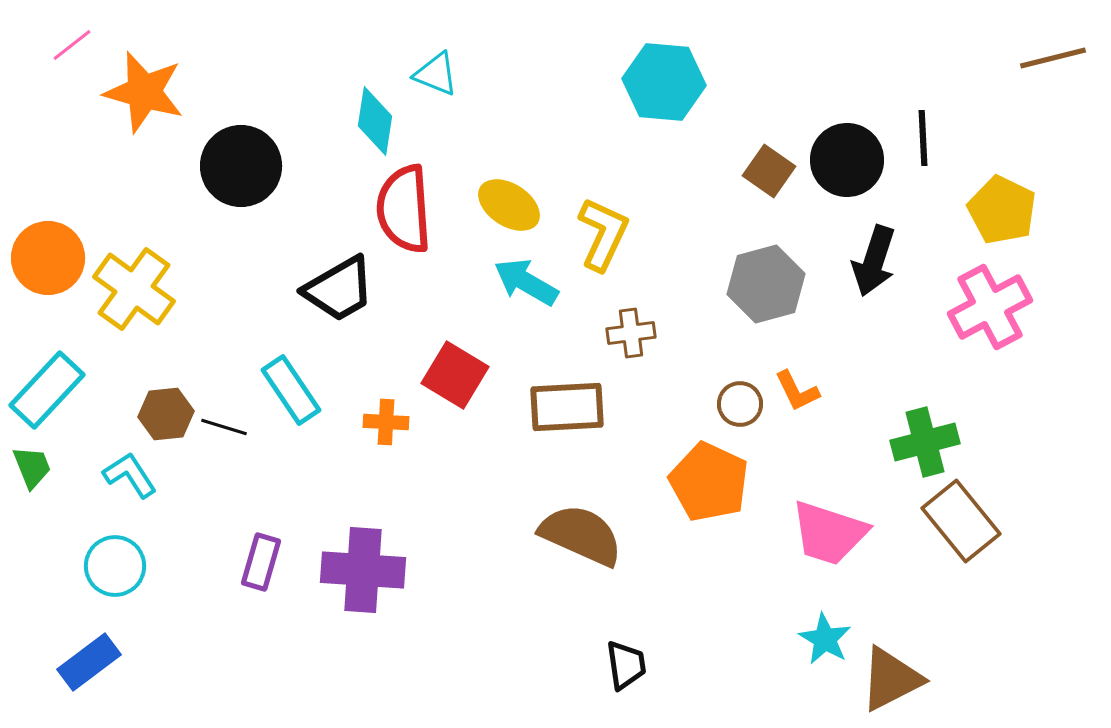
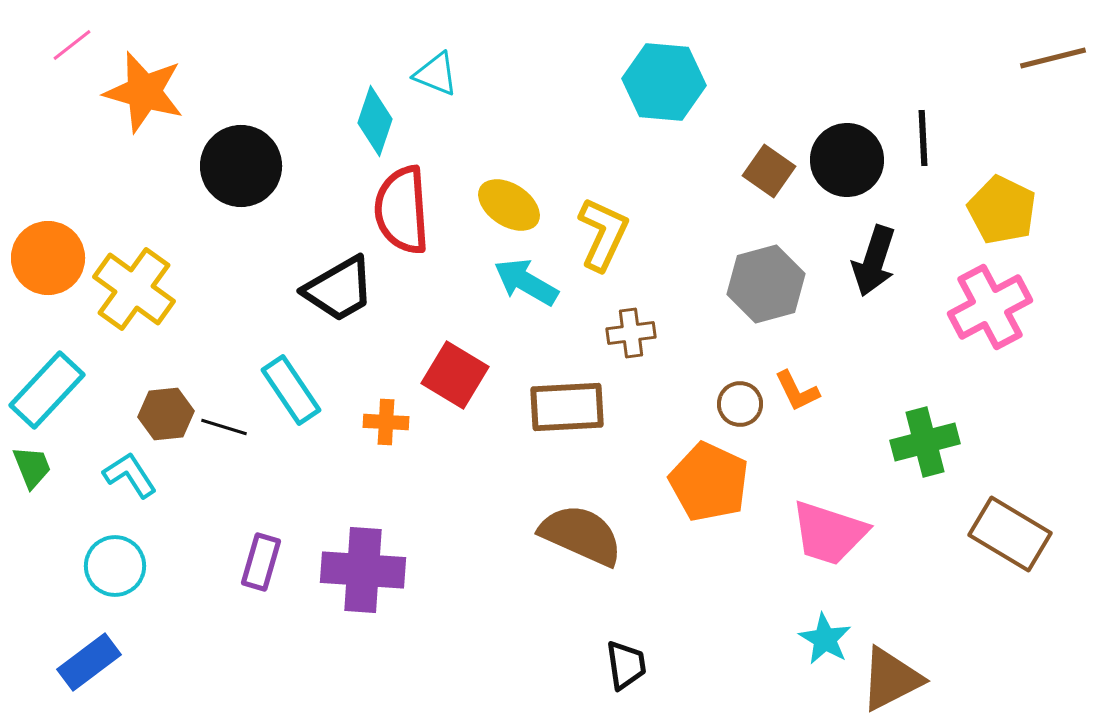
cyan diamond at (375, 121): rotated 10 degrees clockwise
red semicircle at (404, 209): moved 2 px left, 1 px down
brown rectangle at (961, 521): moved 49 px right, 13 px down; rotated 20 degrees counterclockwise
